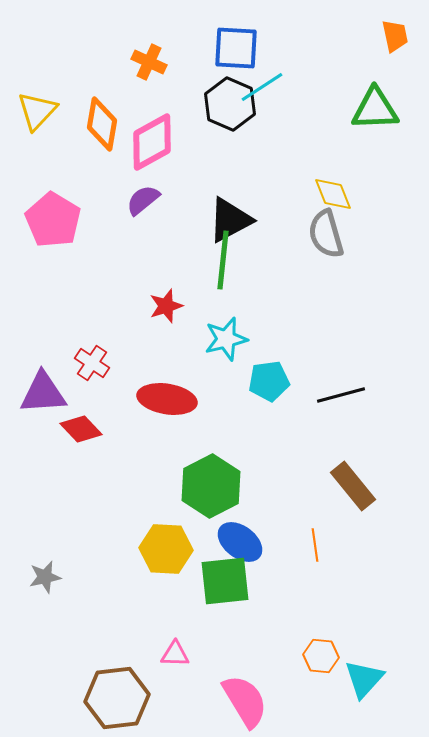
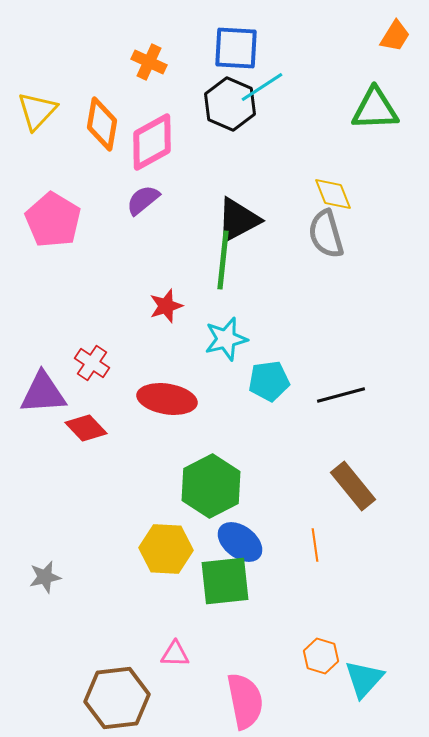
orange trapezoid: rotated 44 degrees clockwise
black triangle: moved 8 px right
red diamond: moved 5 px right, 1 px up
orange hexagon: rotated 12 degrees clockwise
pink semicircle: rotated 20 degrees clockwise
